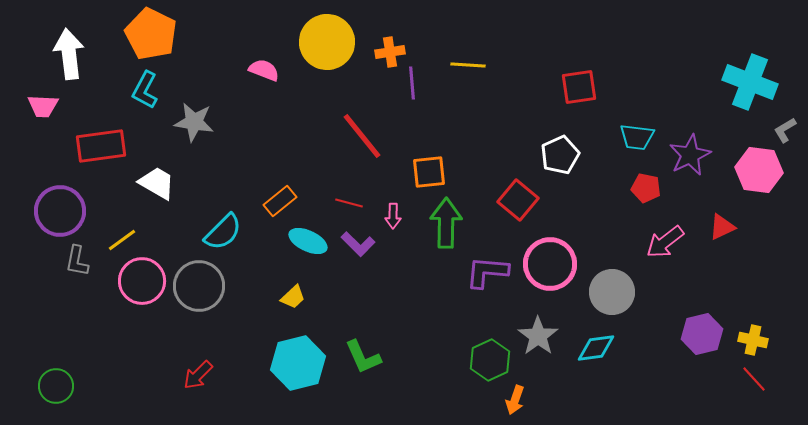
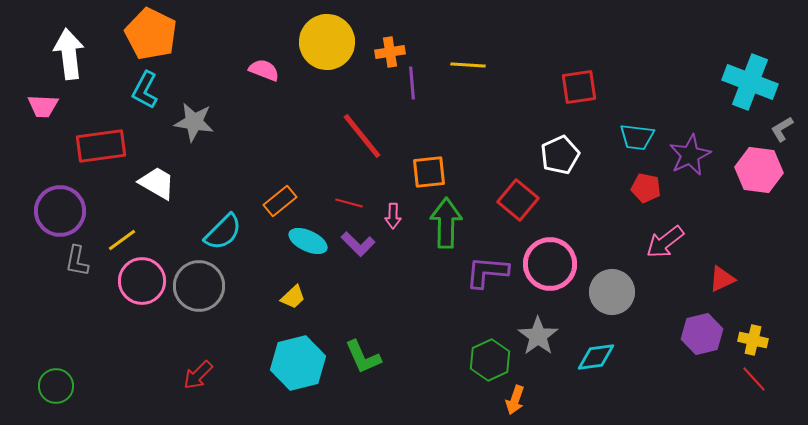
gray L-shape at (785, 130): moved 3 px left, 1 px up
red triangle at (722, 227): moved 52 px down
cyan diamond at (596, 348): moved 9 px down
